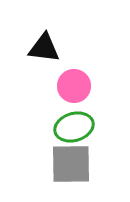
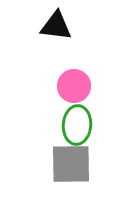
black triangle: moved 12 px right, 22 px up
green ellipse: moved 3 px right, 2 px up; rotated 69 degrees counterclockwise
